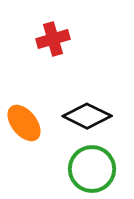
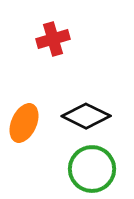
black diamond: moved 1 px left
orange ellipse: rotated 63 degrees clockwise
